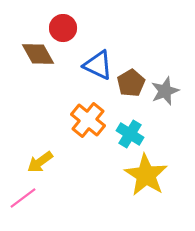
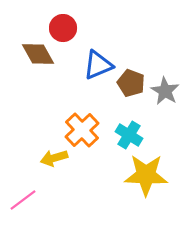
blue triangle: rotated 48 degrees counterclockwise
brown pentagon: rotated 20 degrees counterclockwise
gray star: rotated 20 degrees counterclockwise
orange cross: moved 6 px left, 10 px down; rotated 8 degrees clockwise
cyan cross: moved 1 px left, 1 px down
yellow arrow: moved 14 px right, 4 px up; rotated 20 degrees clockwise
yellow star: rotated 30 degrees counterclockwise
pink line: moved 2 px down
